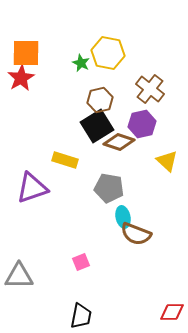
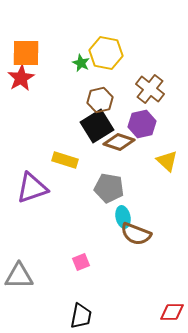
yellow hexagon: moved 2 px left
